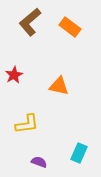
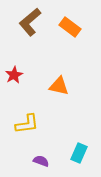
purple semicircle: moved 2 px right, 1 px up
